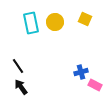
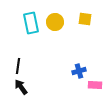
yellow square: rotated 16 degrees counterclockwise
black line: rotated 42 degrees clockwise
blue cross: moved 2 px left, 1 px up
pink rectangle: rotated 24 degrees counterclockwise
